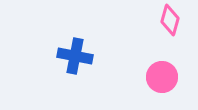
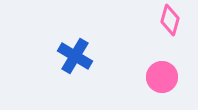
blue cross: rotated 20 degrees clockwise
